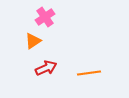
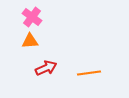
pink cross: moved 13 px left; rotated 18 degrees counterclockwise
orange triangle: moved 3 px left; rotated 30 degrees clockwise
